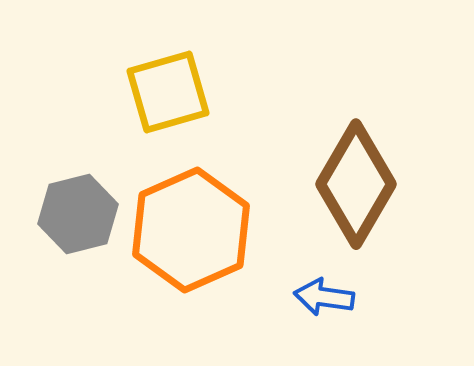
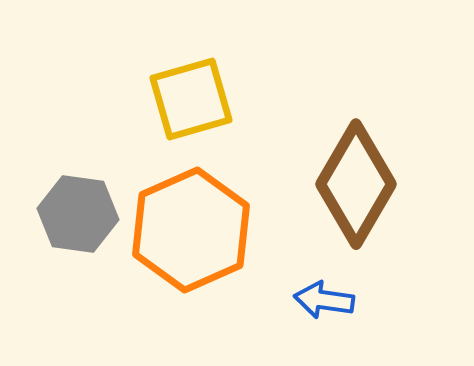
yellow square: moved 23 px right, 7 px down
gray hexagon: rotated 22 degrees clockwise
blue arrow: moved 3 px down
